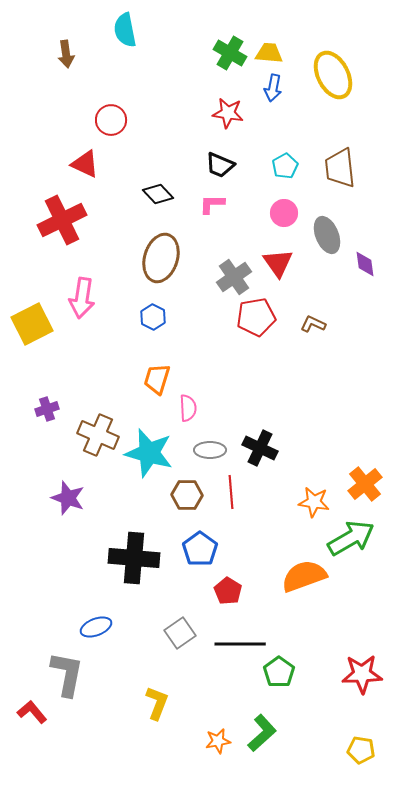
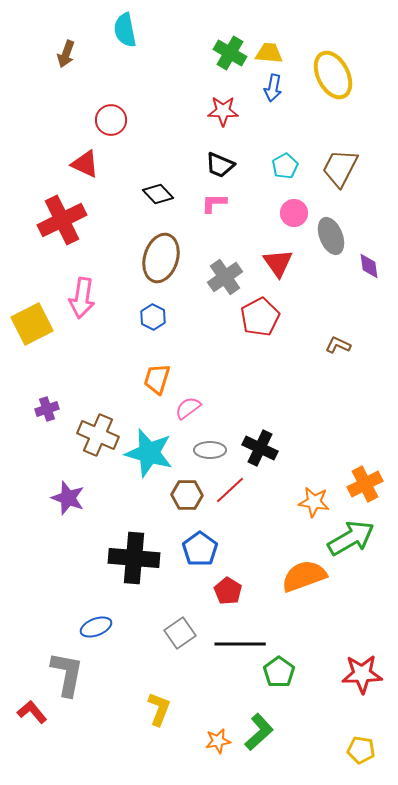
brown arrow at (66, 54): rotated 28 degrees clockwise
red star at (228, 113): moved 5 px left, 2 px up; rotated 8 degrees counterclockwise
brown trapezoid at (340, 168): rotated 33 degrees clockwise
pink L-shape at (212, 204): moved 2 px right, 1 px up
pink circle at (284, 213): moved 10 px right
gray ellipse at (327, 235): moved 4 px right, 1 px down
purple diamond at (365, 264): moved 4 px right, 2 px down
gray cross at (234, 277): moved 9 px left
red pentagon at (256, 317): moved 4 px right; rotated 18 degrees counterclockwise
brown L-shape at (313, 324): moved 25 px right, 21 px down
pink semicircle at (188, 408): rotated 124 degrees counterclockwise
orange cross at (365, 484): rotated 12 degrees clockwise
red line at (231, 492): moved 1 px left, 2 px up; rotated 52 degrees clockwise
yellow L-shape at (157, 703): moved 2 px right, 6 px down
green L-shape at (262, 733): moved 3 px left, 1 px up
